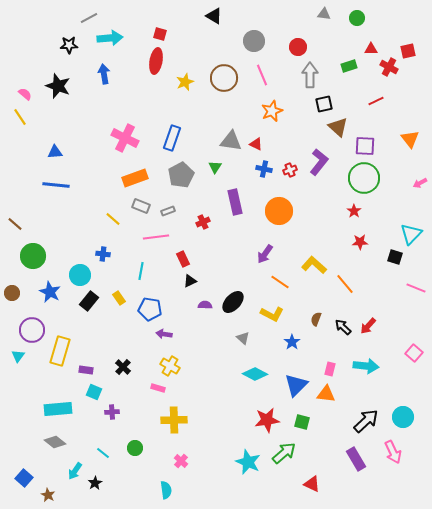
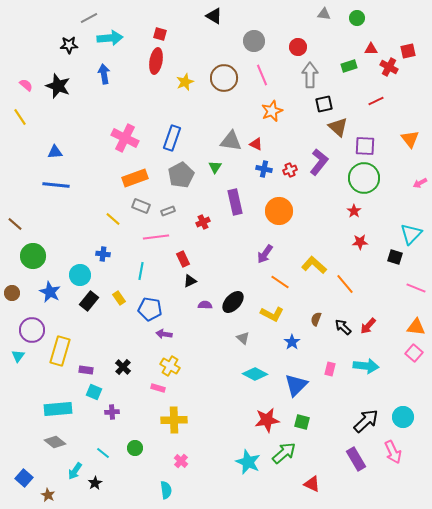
pink semicircle at (25, 94): moved 1 px right, 9 px up
orange triangle at (326, 394): moved 90 px right, 67 px up
